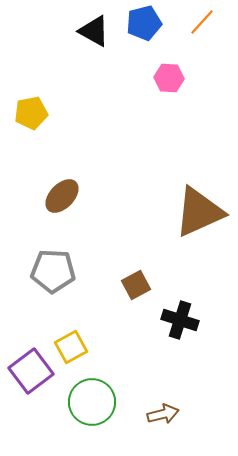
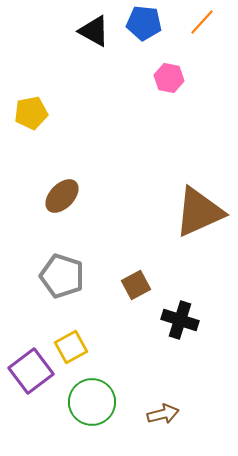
blue pentagon: rotated 20 degrees clockwise
pink hexagon: rotated 8 degrees clockwise
gray pentagon: moved 9 px right, 5 px down; rotated 15 degrees clockwise
